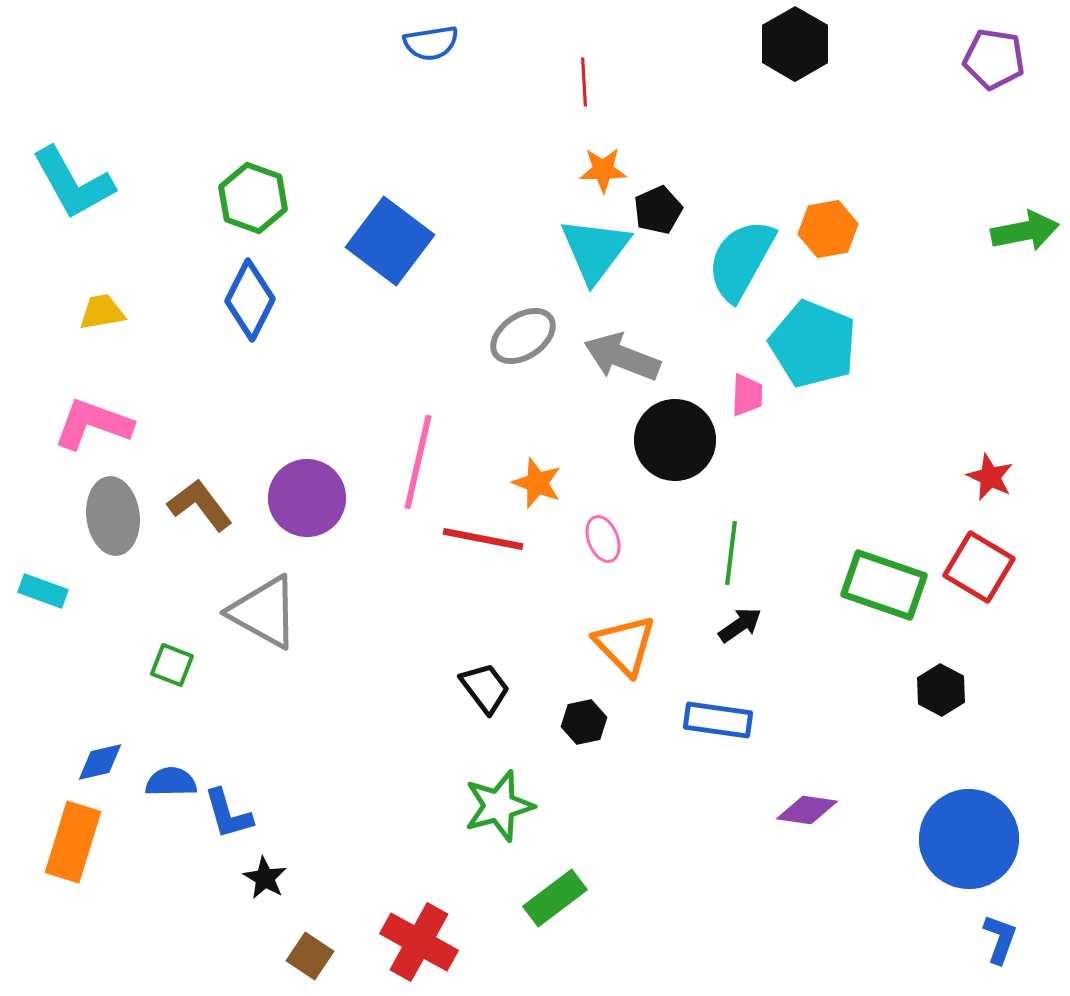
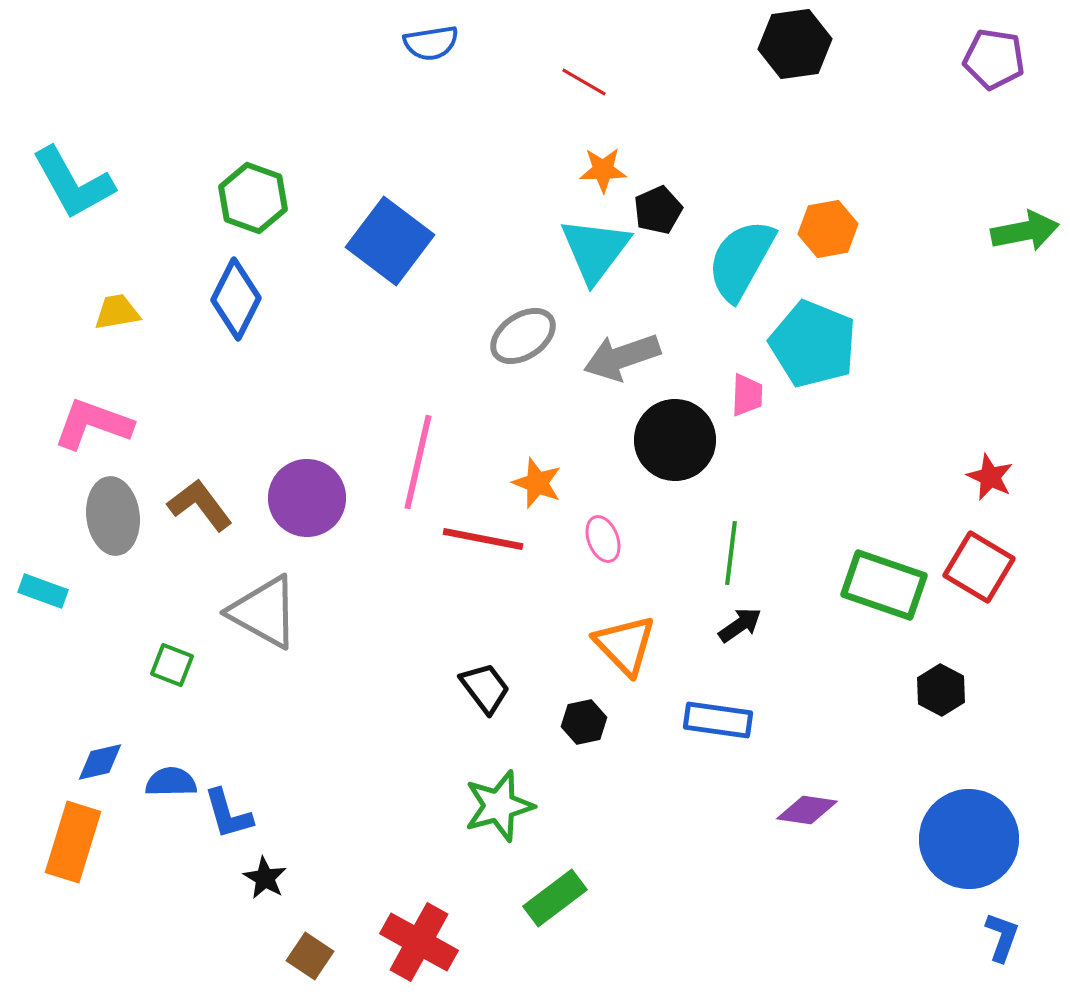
black hexagon at (795, 44): rotated 22 degrees clockwise
red line at (584, 82): rotated 57 degrees counterclockwise
blue diamond at (250, 300): moved 14 px left, 1 px up
yellow trapezoid at (102, 312): moved 15 px right
gray arrow at (622, 357): rotated 40 degrees counterclockwise
blue L-shape at (1000, 939): moved 2 px right, 2 px up
